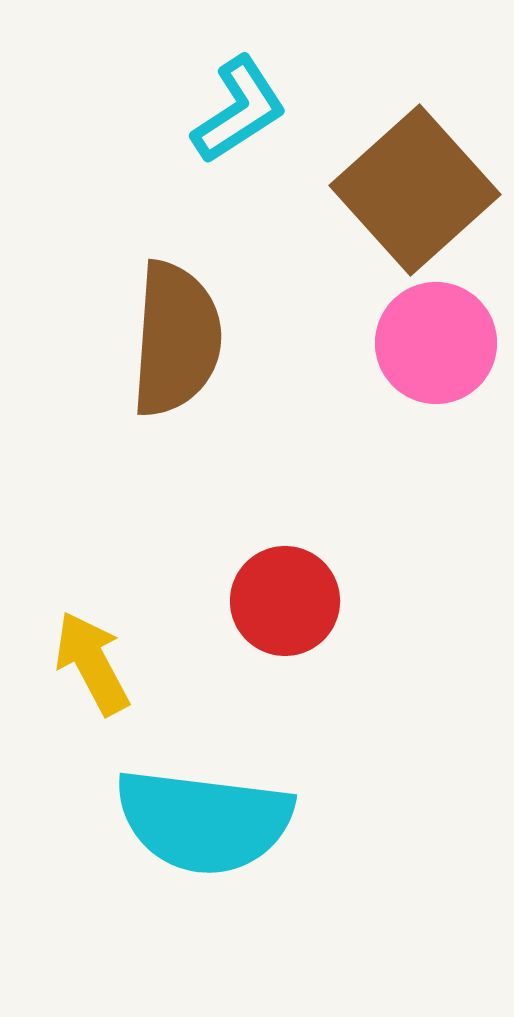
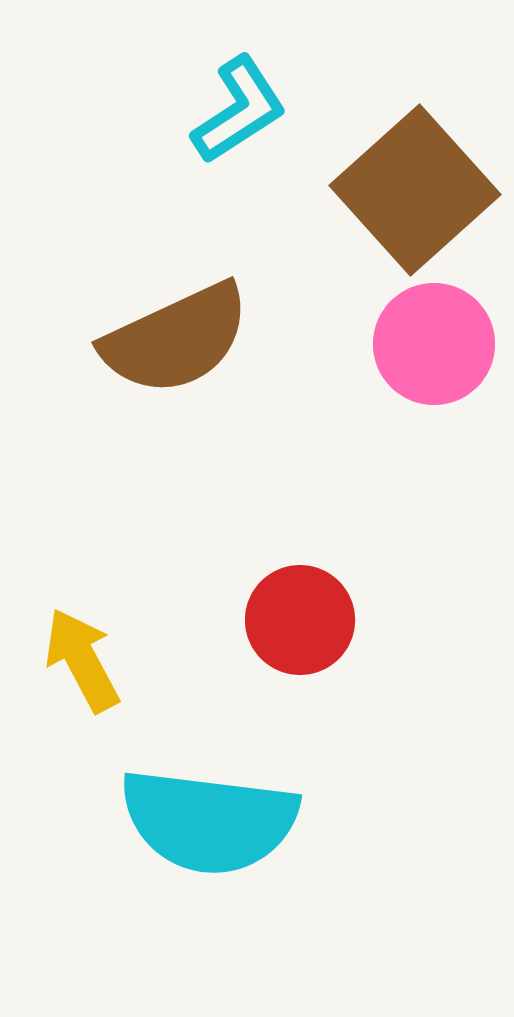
brown semicircle: rotated 61 degrees clockwise
pink circle: moved 2 px left, 1 px down
red circle: moved 15 px right, 19 px down
yellow arrow: moved 10 px left, 3 px up
cyan semicircle: moved 5 px right
